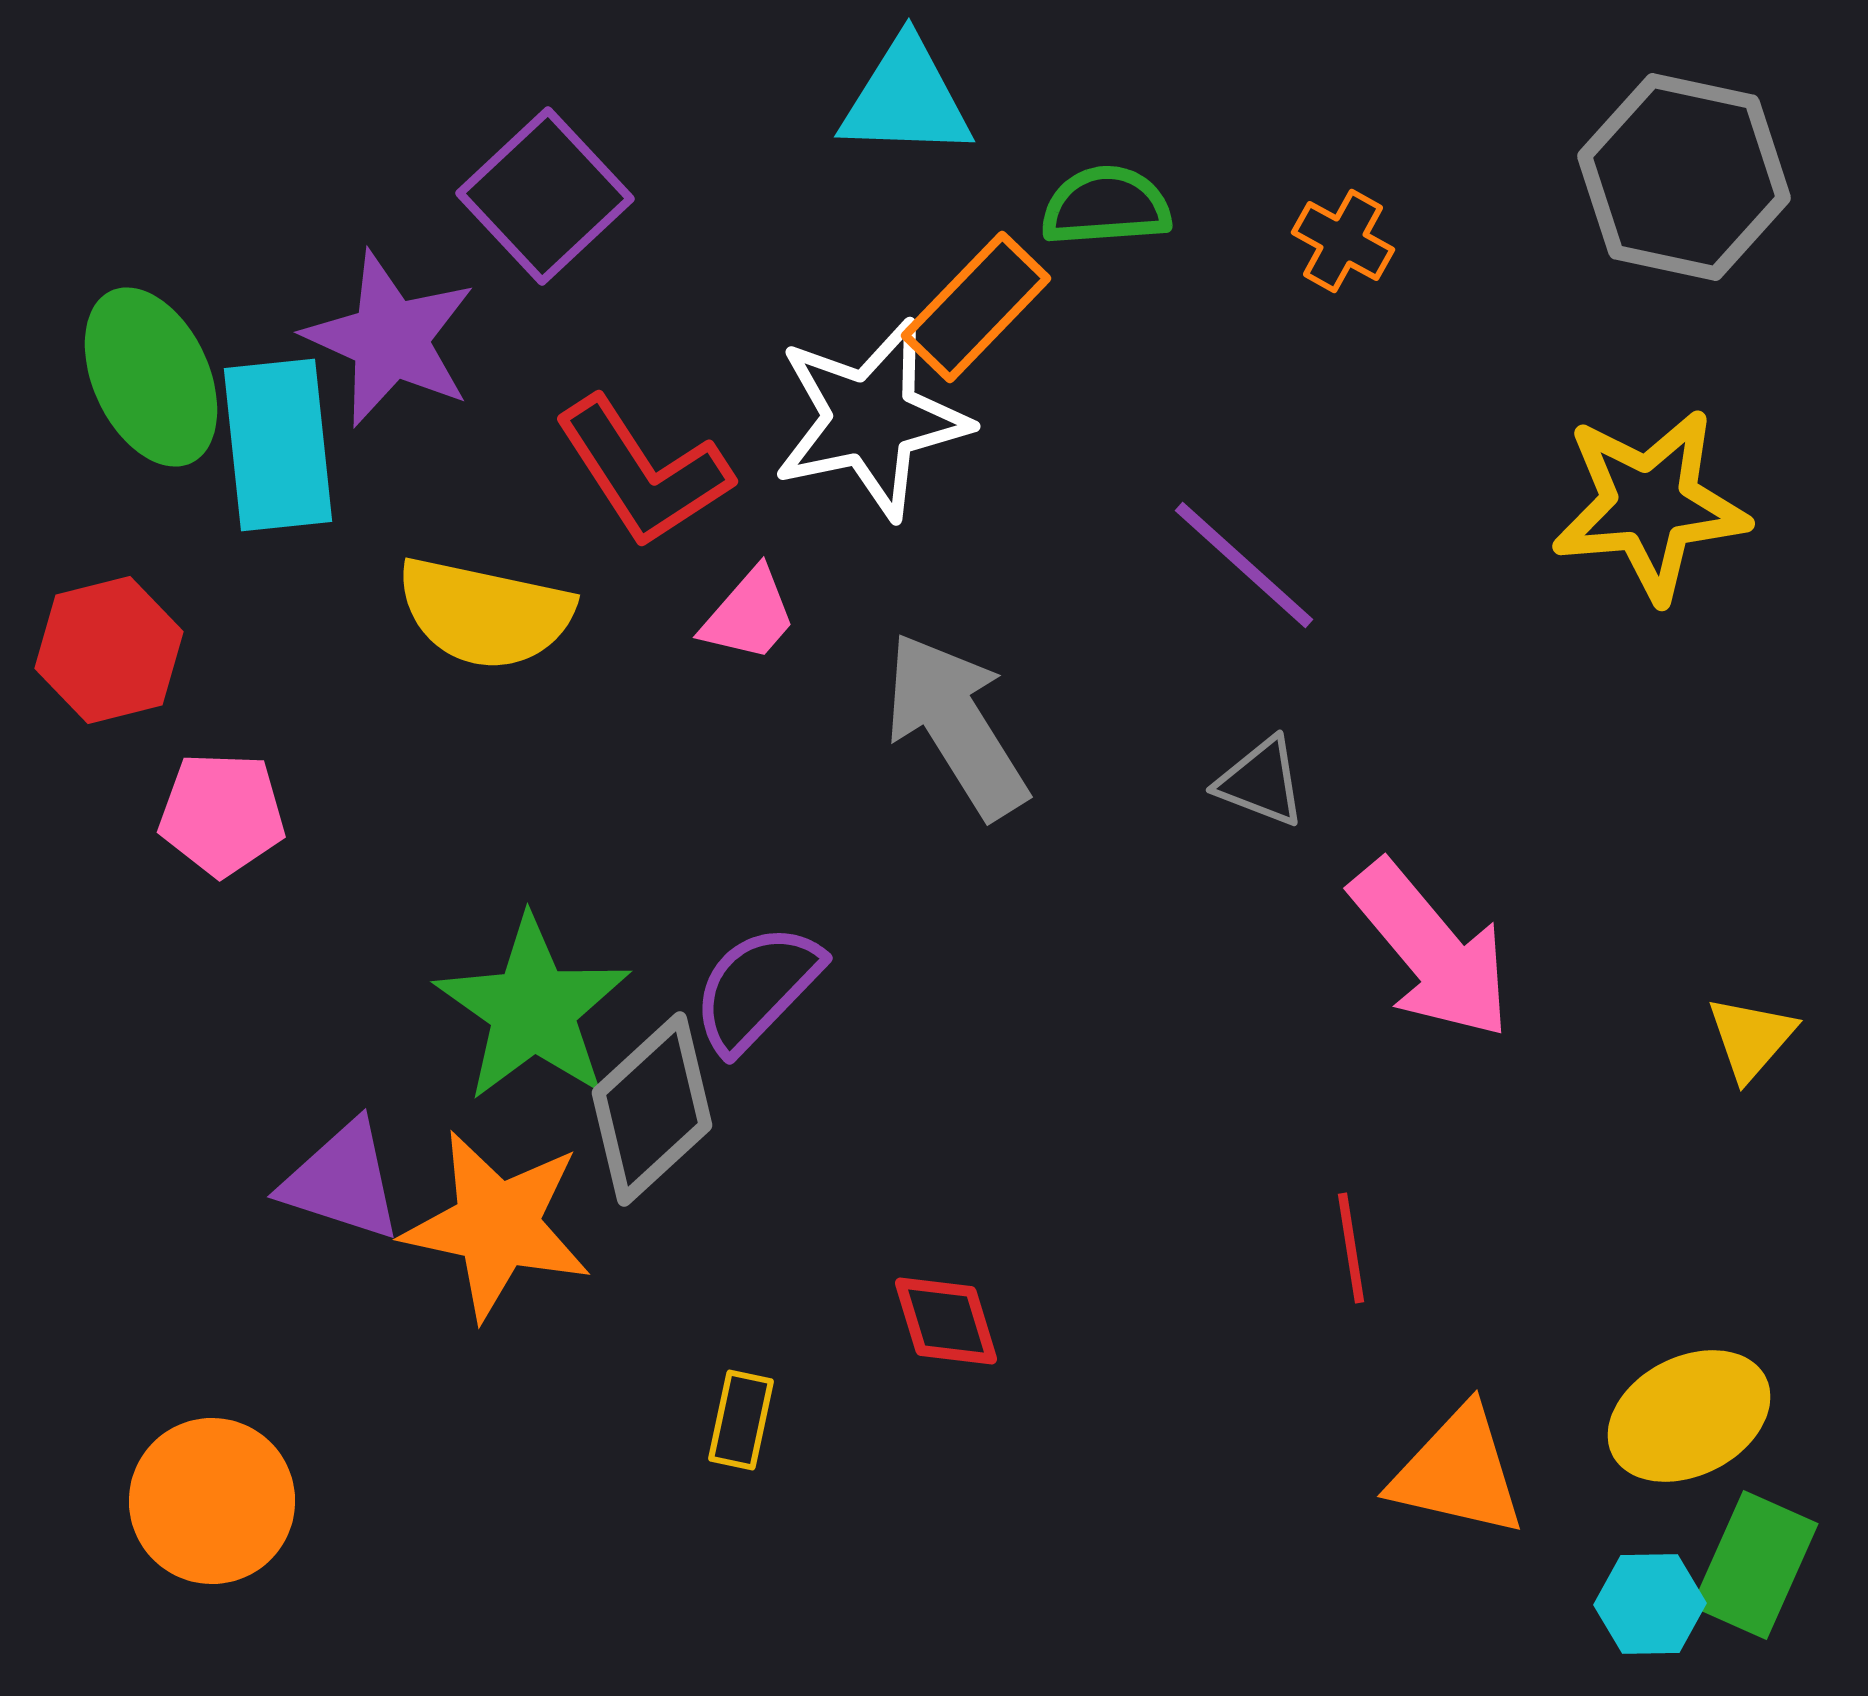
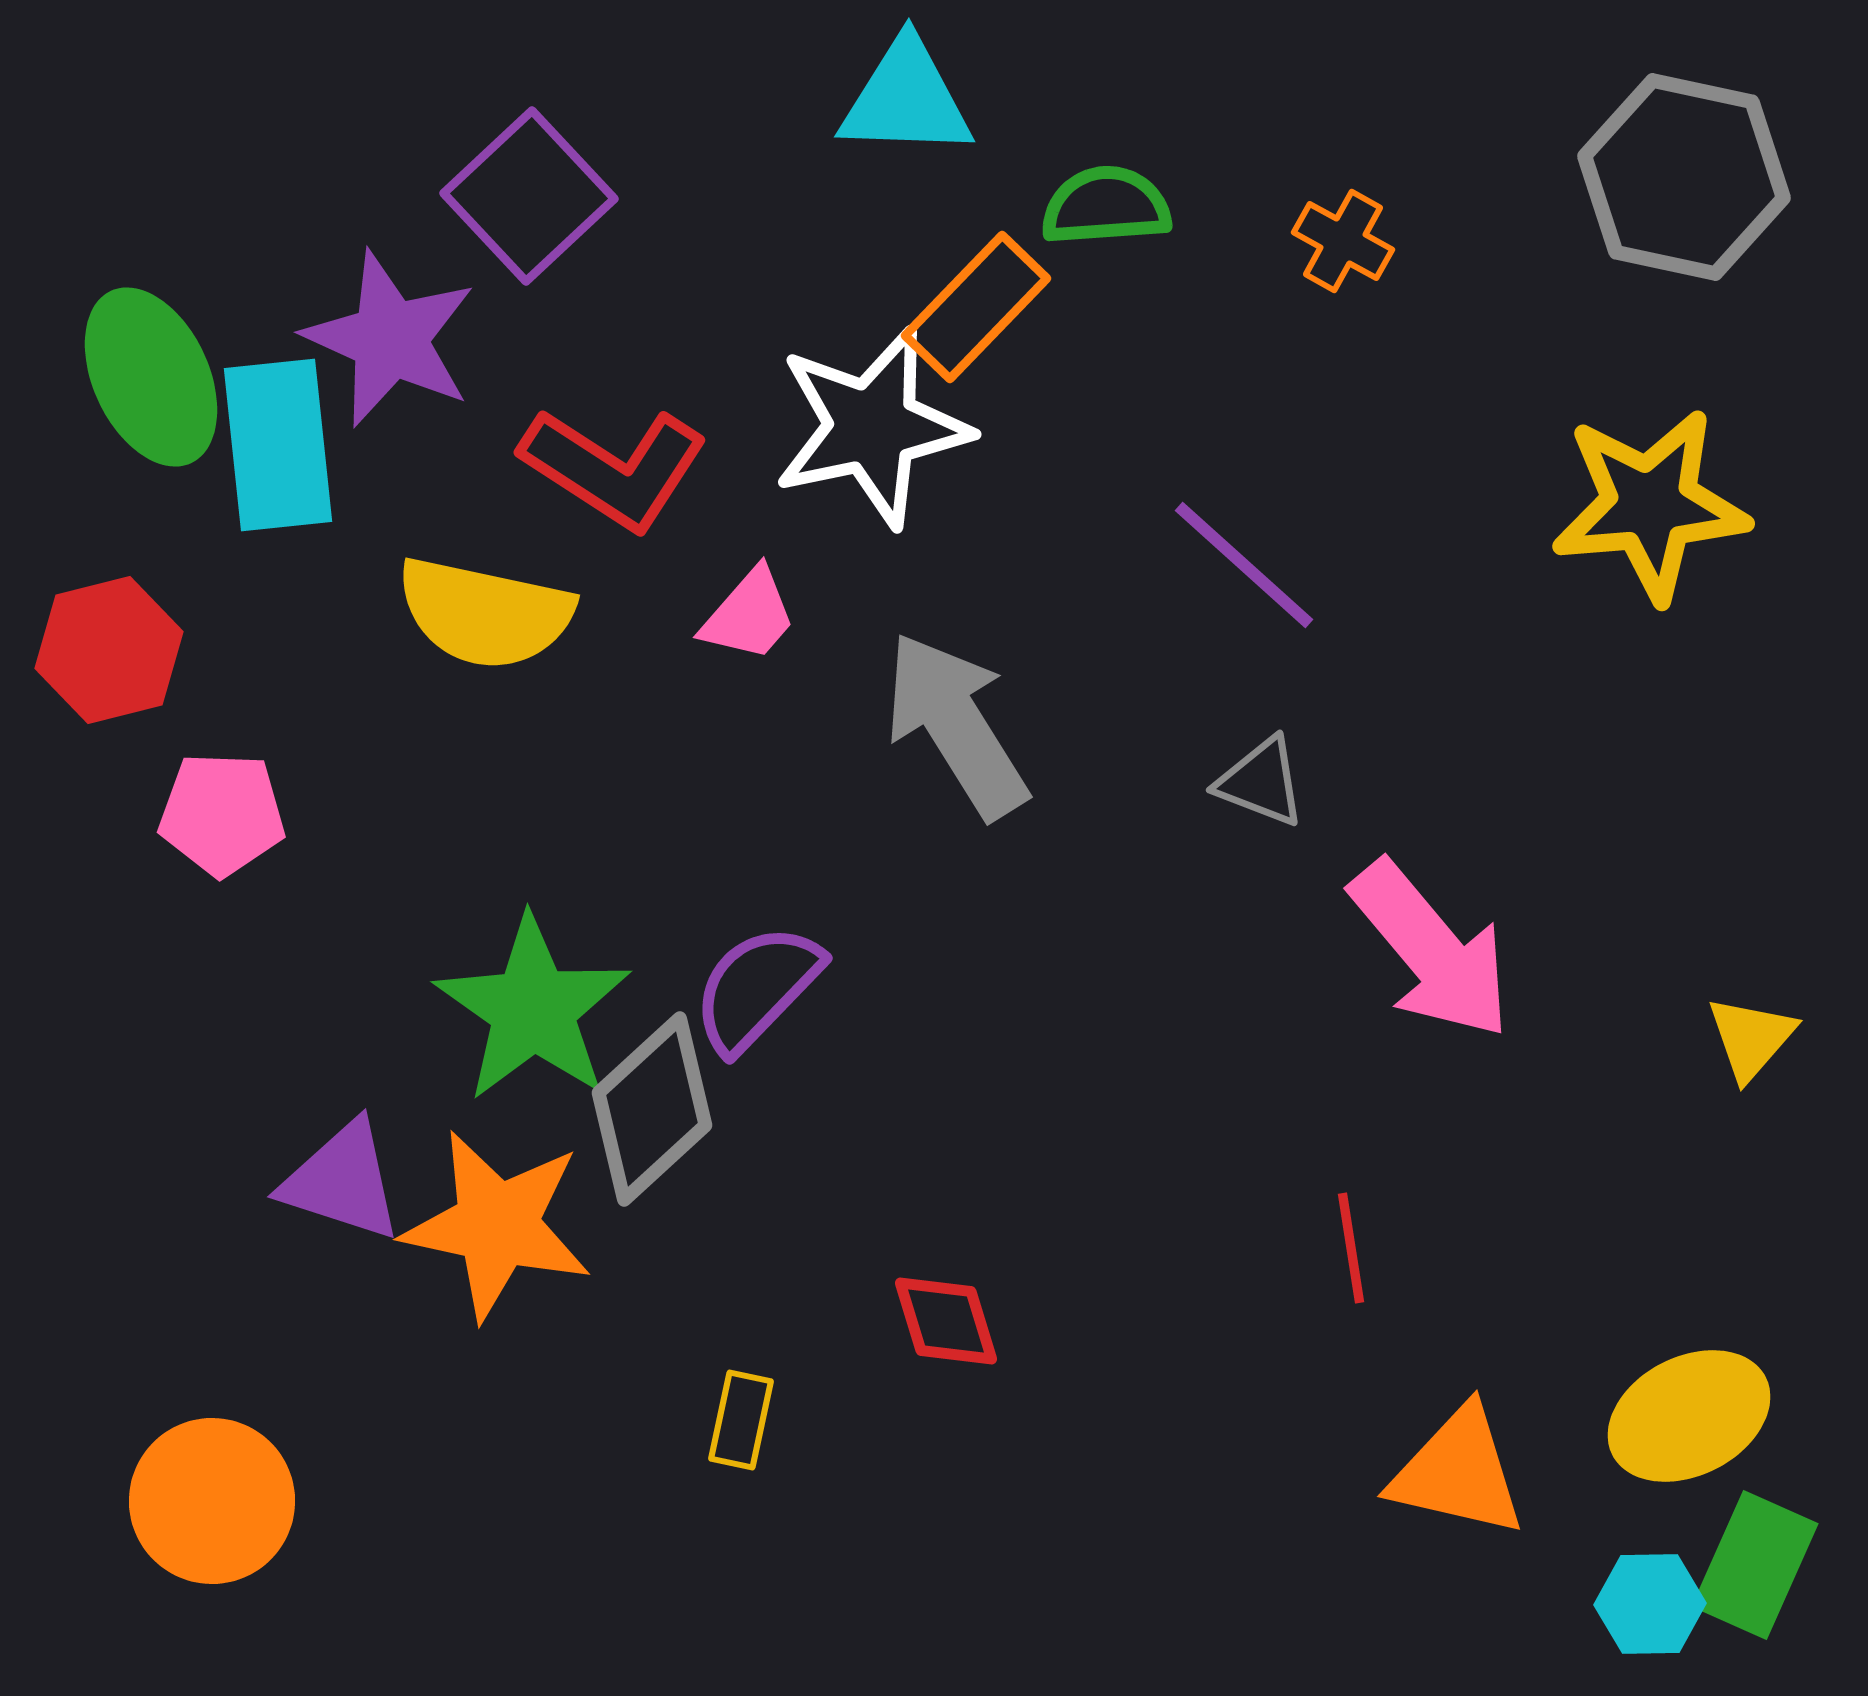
purple square: moved 16 px left
white star: moved 1 px right, 8 px down
red L-shape: moved 29 px left, 4 px up; rotated 24 degrees counterclockwise
